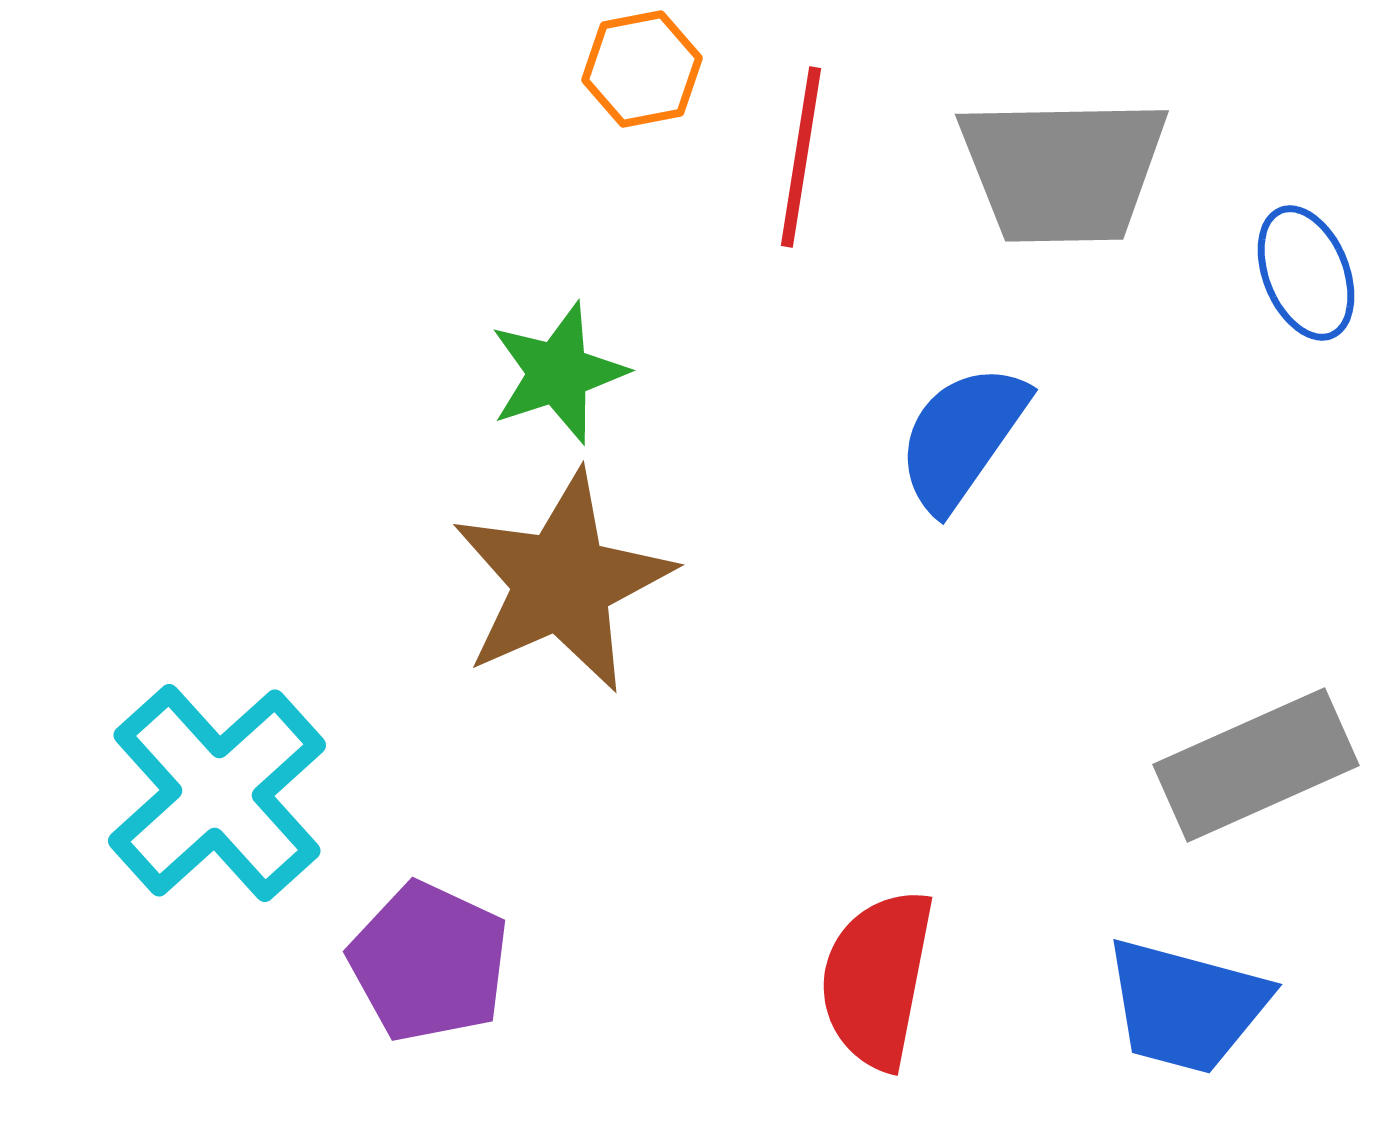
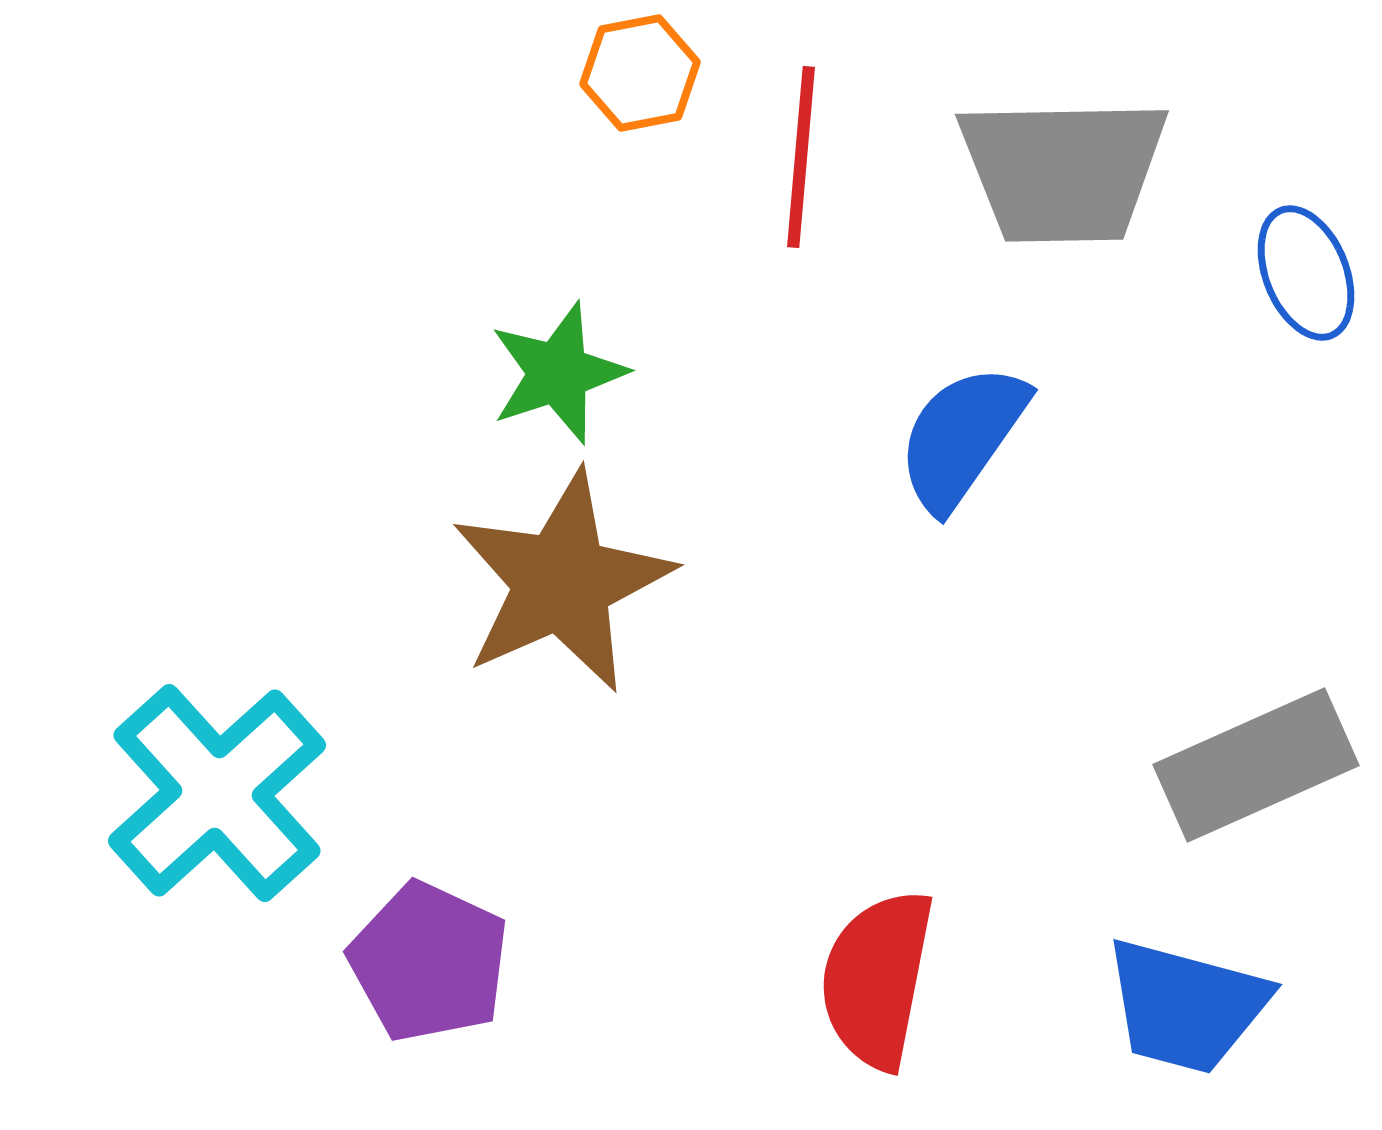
orange hexagon: moved 2 px left, 4 px down
red line: rotated 4 degrees counterclockwise
